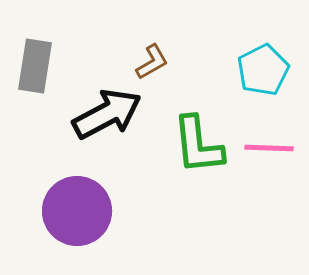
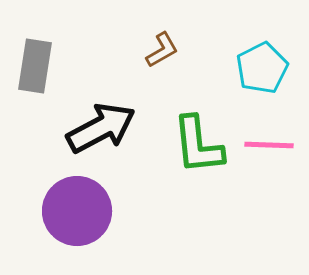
brown L-shape: moved 10 px right, 12 px up
cyan pentagon: moved 1 px left, 2 px up
black arrow: moved 6 px left, 14 px down
pink line: moved 3 px up
